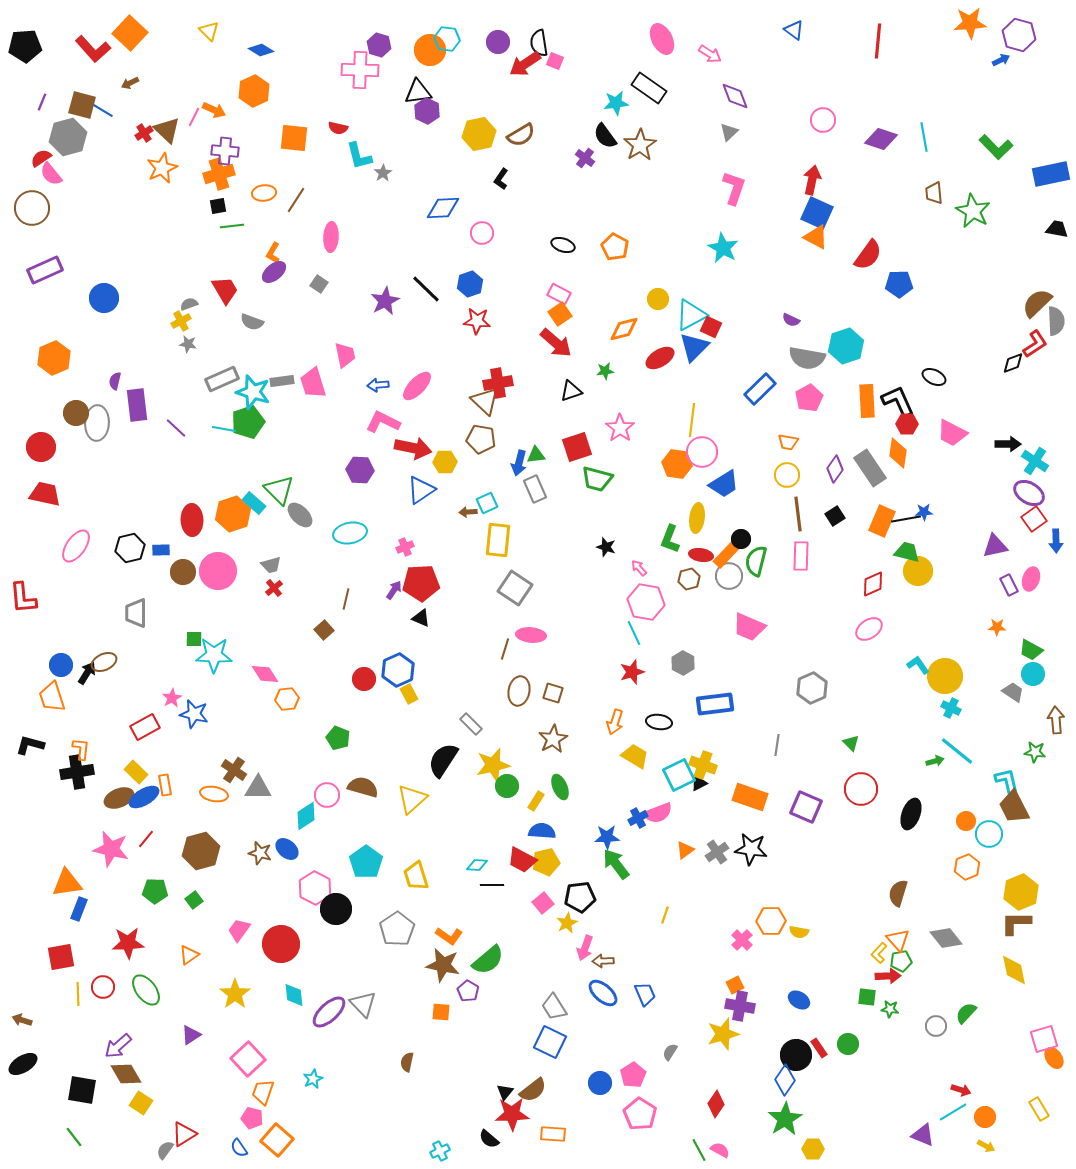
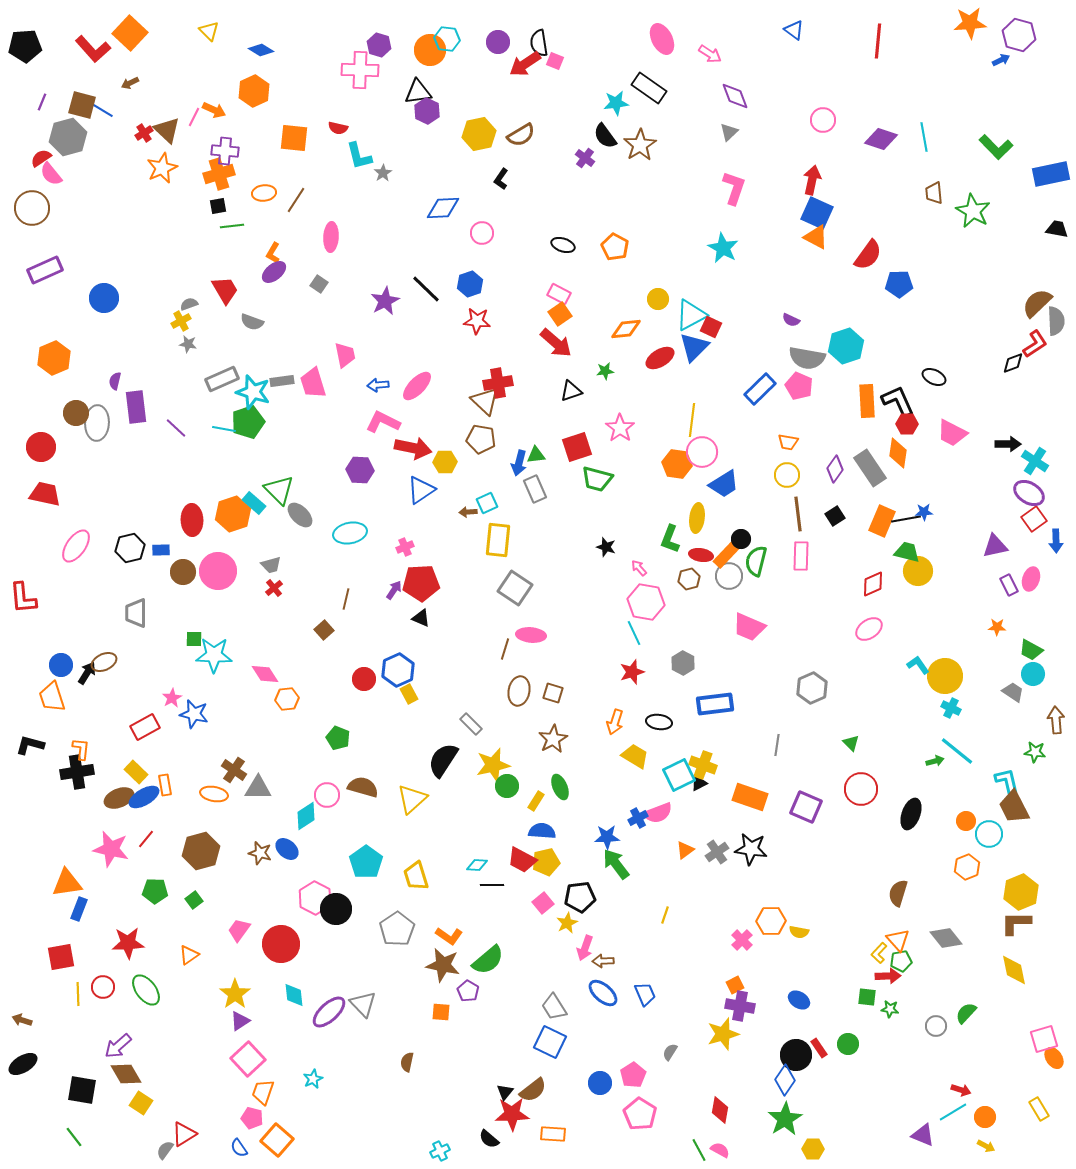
orange diamond at (624, 329): moved 2 px right; rotated 8 degrees clockwise
pink pentagon at (809, 398): moved 10 px left, 12 px up; rotated 20 degrees counterclockwise
purple rectangle at (137, 405): moved 1 px left, 2 px down
pink hexagon at (315, 888): moved 10 px down
purple triangle at (191, 1035): moved 49 px right, 14 px up
red diamond at (716, 1104): moved 4 px right, 6 px down; rotated 24 degrees counterclockwise
